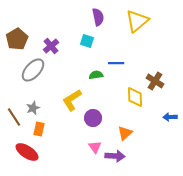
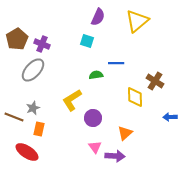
purple semicircle: rotated 36 degrees clockwise
purple cross: moved 9 px left, 2 px up; rotated 28 degrees counterclockwise
brown line: rotated 36 degrees counterclockwise
